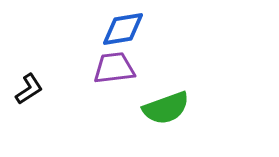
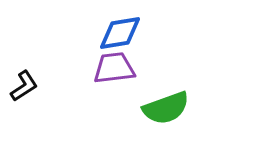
blue diamond: moved 3 px left, 4 px down
black L-shape: moved 5 px left, 3 px up
